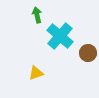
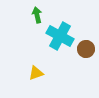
cyan cross: rotated 12 degrees counterclockwise
brown circle: moved 2 px left, 4 px up
